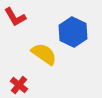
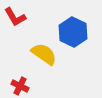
red cross: moved 1 px right, 1 px down; rotated 12 degrees counterclockwise
